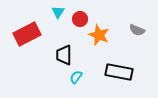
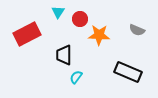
orange star: rotated 20 degrees counterclockwise
black rectangle: moved 9 px right; rotated 12 degrees clockwise
